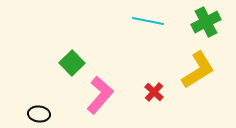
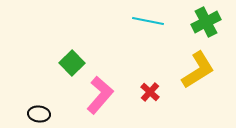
red cross: moved 4 px left
